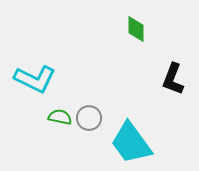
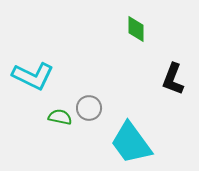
cyan L-shape: moved 2 px left, 3 px up
gray circle: moved 10 px up
